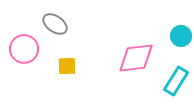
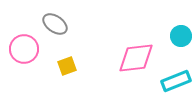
yellow square: rotated 18 degrees counterclockwise
cyan rectangle: rotated 36 degrees clockwise
